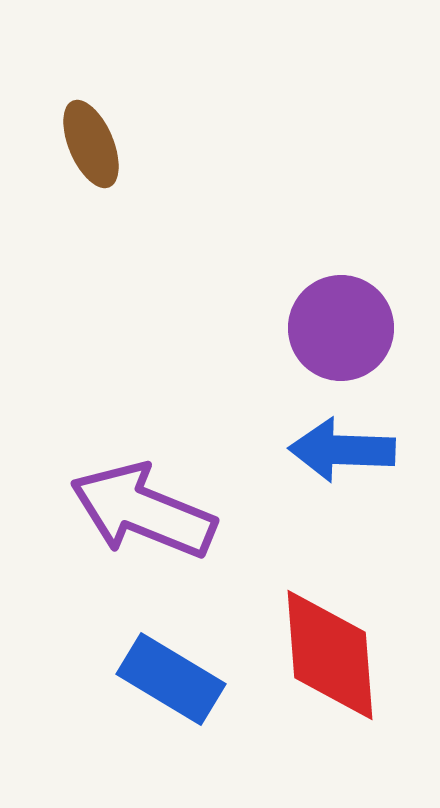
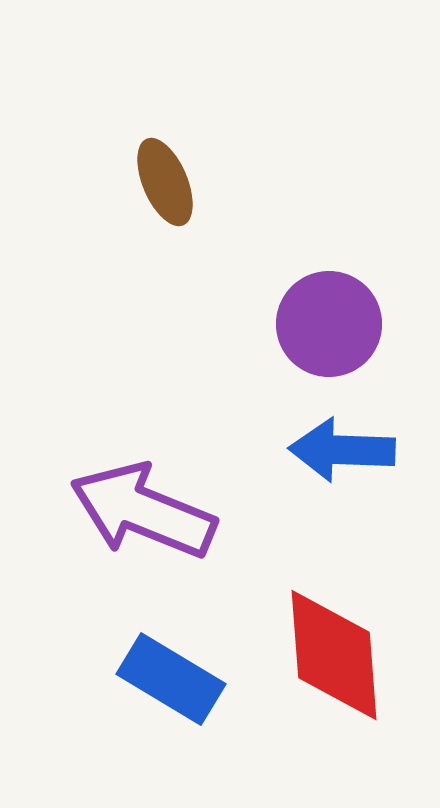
brown ellipse: moved 74 px right, 38 px down
purple circle: moved 12 px left, 4 px up
red diamond: moved 4 px right
